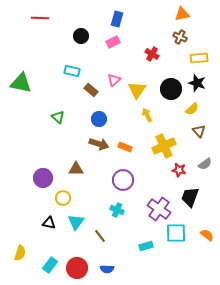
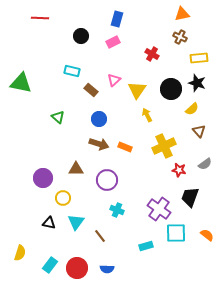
purple circle at (123, 180): moved 16 px left
